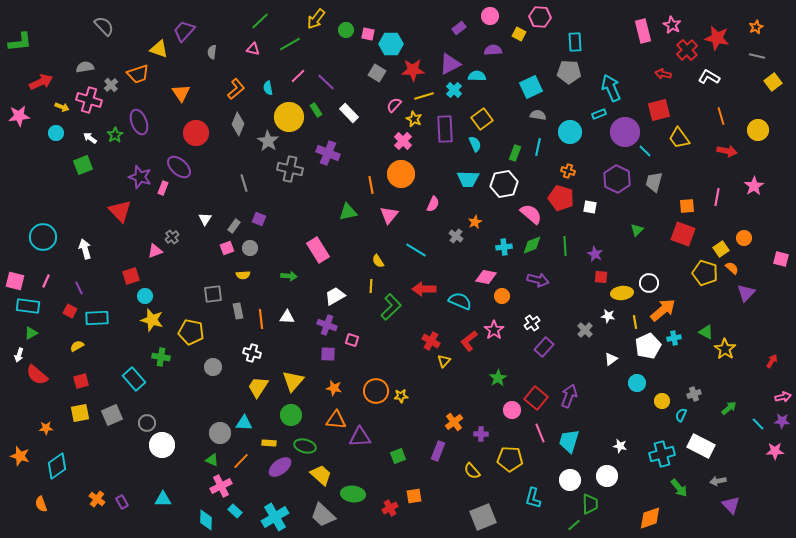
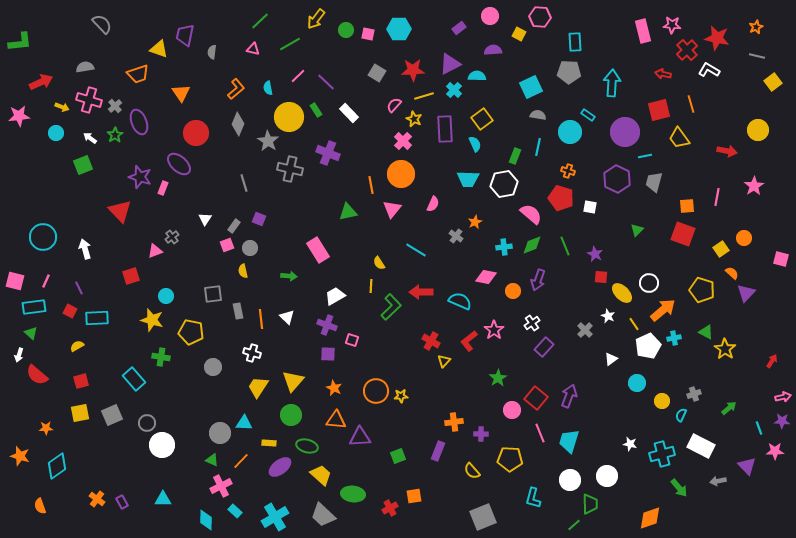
pink star at (672, 25): rotated 24 degrees counterclockwise
gray semicircle at (104, 26): moved 2 px left, 2 px up
purple trapezoid at (184, 31): moved 1 px right, 4 px down; rotated 30 degrees counterclockwise
cyan hexagon at (391, 44): moved 8 px right, 15 px up
white L-shape at (709, 77): moved 7 px up
gray cross at (111, 85): moved 4 px right, 21 px down
cyan arrow at (611, 88): moved 1 px right, 5 px up; rotated 28 degrees clockwise
cyan rectangle at (599, 114): moved 11 px left, 1 px down; rotated 56 degrees clockwise
orange line at (721, 116): moved 30 px left, 12 px up
cyan line at (645, 151): moved 5 px down; rotated 56 degrees counterclockwise
green rectangle at (515, 153): moved 3 px down
purple ellipse at (179, 167): moved 3 px up
pink triangle at (389, 215): moved 3 px right, 6 px up
green line at (565, 246): rotated 18 degrees counterclockwise
pink square at (227, 248): moved 3 px up
yellow semicircle at (378, 261): moved 1 px right, 2 px down
orange semicircle at (732, 268): moved 5 px down
yellow pentagon at (705, 273): moved 3 px left, 17 px down
yellow semicircle at (243, 275): moved 4 px up; rotated 80 degrees clockwise
purple arrow at (538, 280): rotated 95 degrees clockwise
red arrow at (424, 289): moved 3 px left, 3 px down
yellow ellipse at (622, 293): rotated 50 degrees clockwise
cyan circle at (145, 296): moved 21 px right
orange circle at (502, 296): moved 11 px right, 5 px up
cyan rectangle at (28, 306): moved 6 px right, 1 px down; rotated 15 degrees counterclockwise
white star at (608, 316): rotated 16 degrees clockwise
white triangle at (287, 317): rotated 42 degrees clockwise
yellow line at (635, 322): moved 1 px left, 2 px down; rotated 24 degrees counterclockwise
green triangle at (31, 333): rotated 48 degrees counterclockwise
orange star at (334, 388): rotated 14 degrees clockwise
orange cross at (454, 422): rotated 30 degrees clockwise
cyan line at (758, 424): moved 1 px right, 4 px down; rotated 24 degrees clockwise
green ellipse at (305, 446): moved 2 px right
white star at (620, 446): moved 10 px right, 2 px up
orange semicircle at (41, 504): moved 1 px left, 2 px down
purple triangle at (731, 505): moved 16 px right, 39 px up
